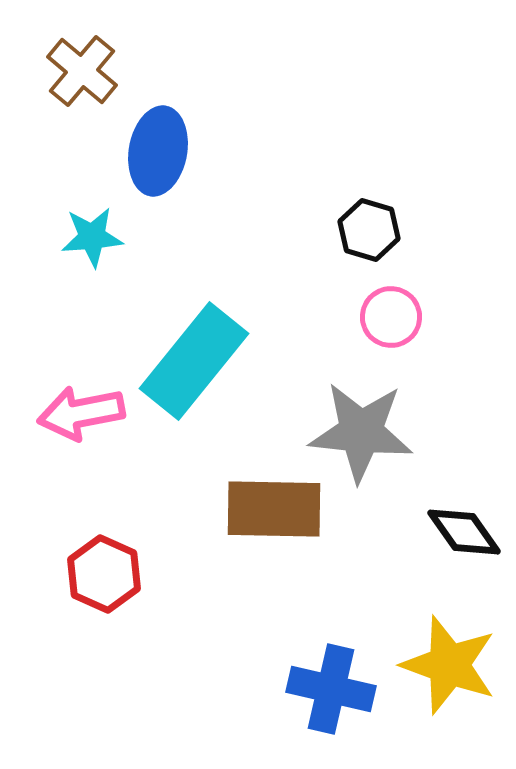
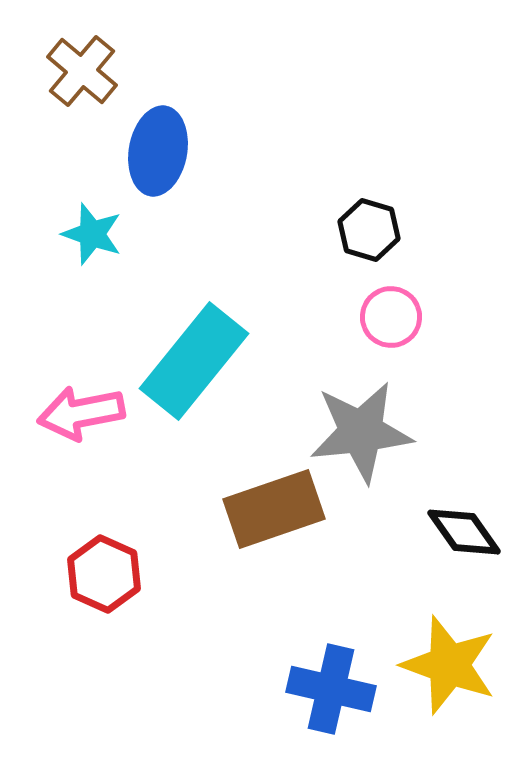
cyan star: moved 3 px up; rotated 24 degrees clockwise
gray star: rotated 12 degrees counterclockwise
brown rectangle: rotated 20 degrees counterclockwise
